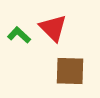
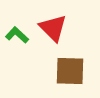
green L-shape: moved 2 px left
